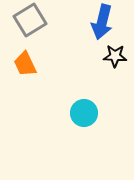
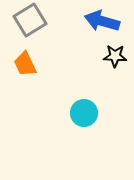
blue arrow: moved 1 px up; rotated 92 degrees clockwise
